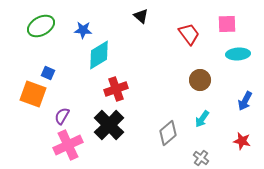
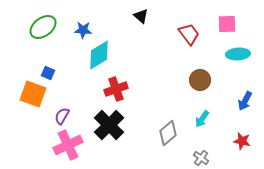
green ellipse: moved 2 px right, 1 px down; rotated 8 degrees counterclockwise
